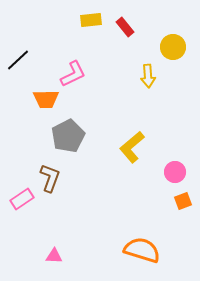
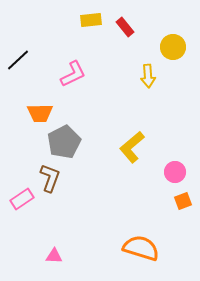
orange trapezoid: moved 6 px left, 14 px down
gray pentagon: moved 4 px left, 6 px down
orange semicircle: moved 1 px left, 2 px up
